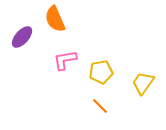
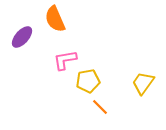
yellow pentagon: moved 13 px left, 9 px down
orange line: moved 1 px down
